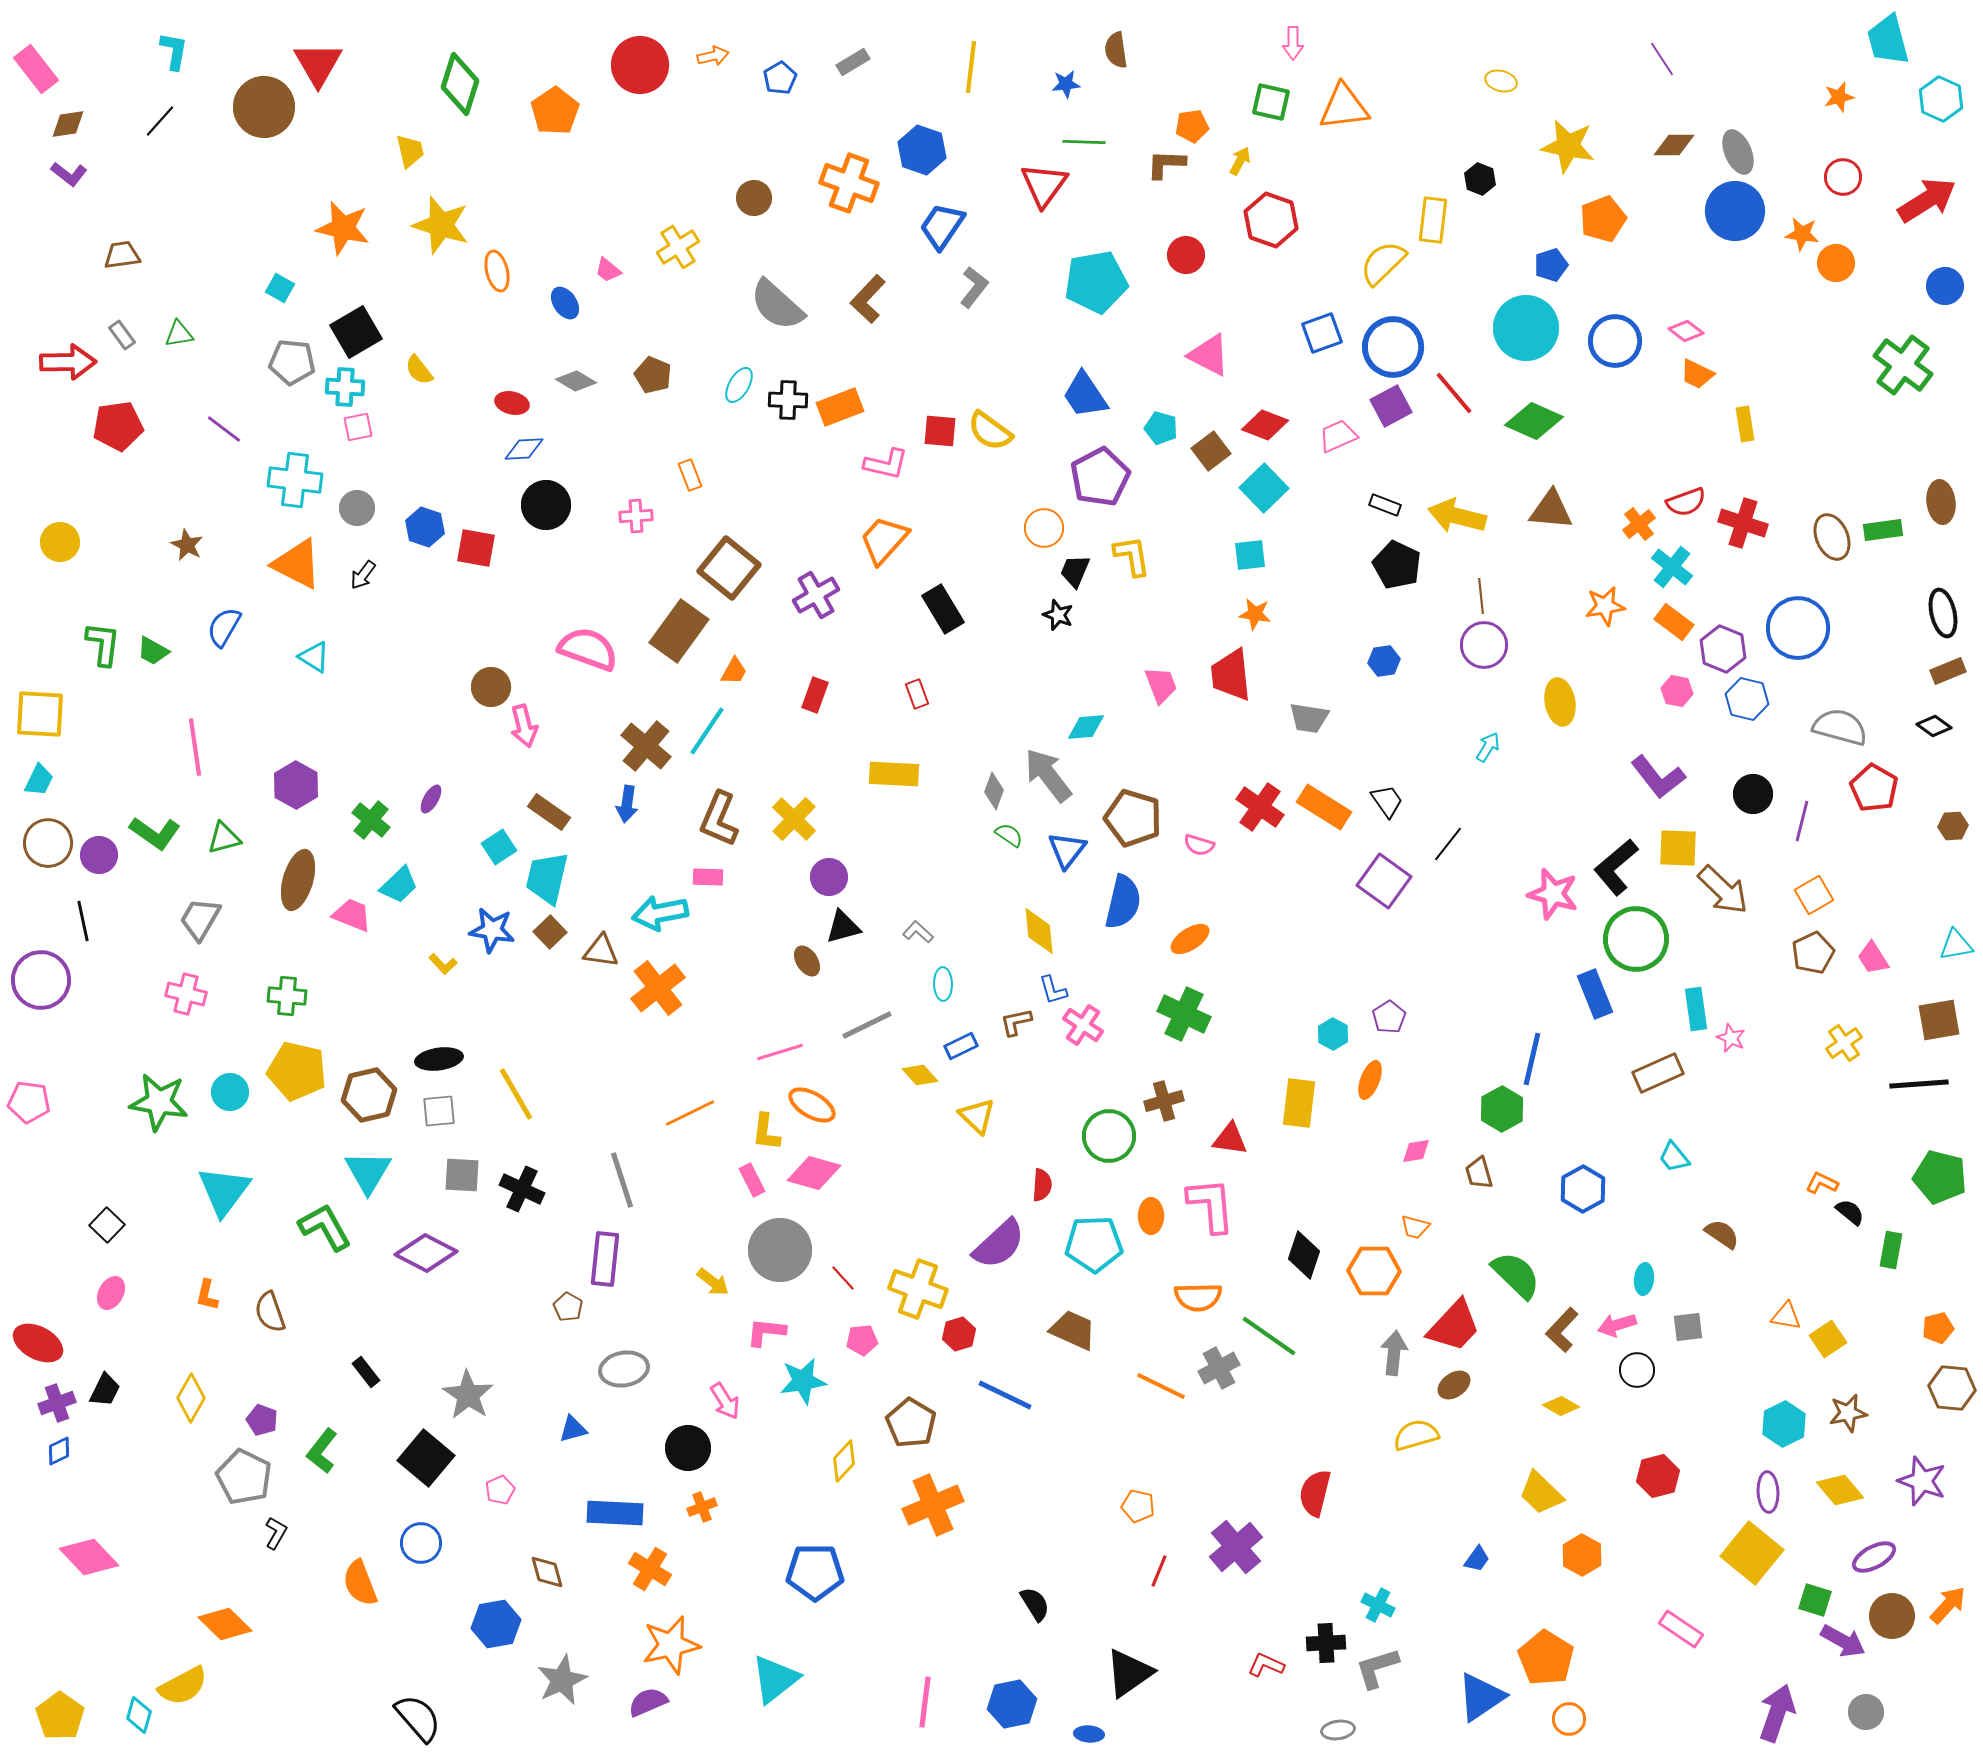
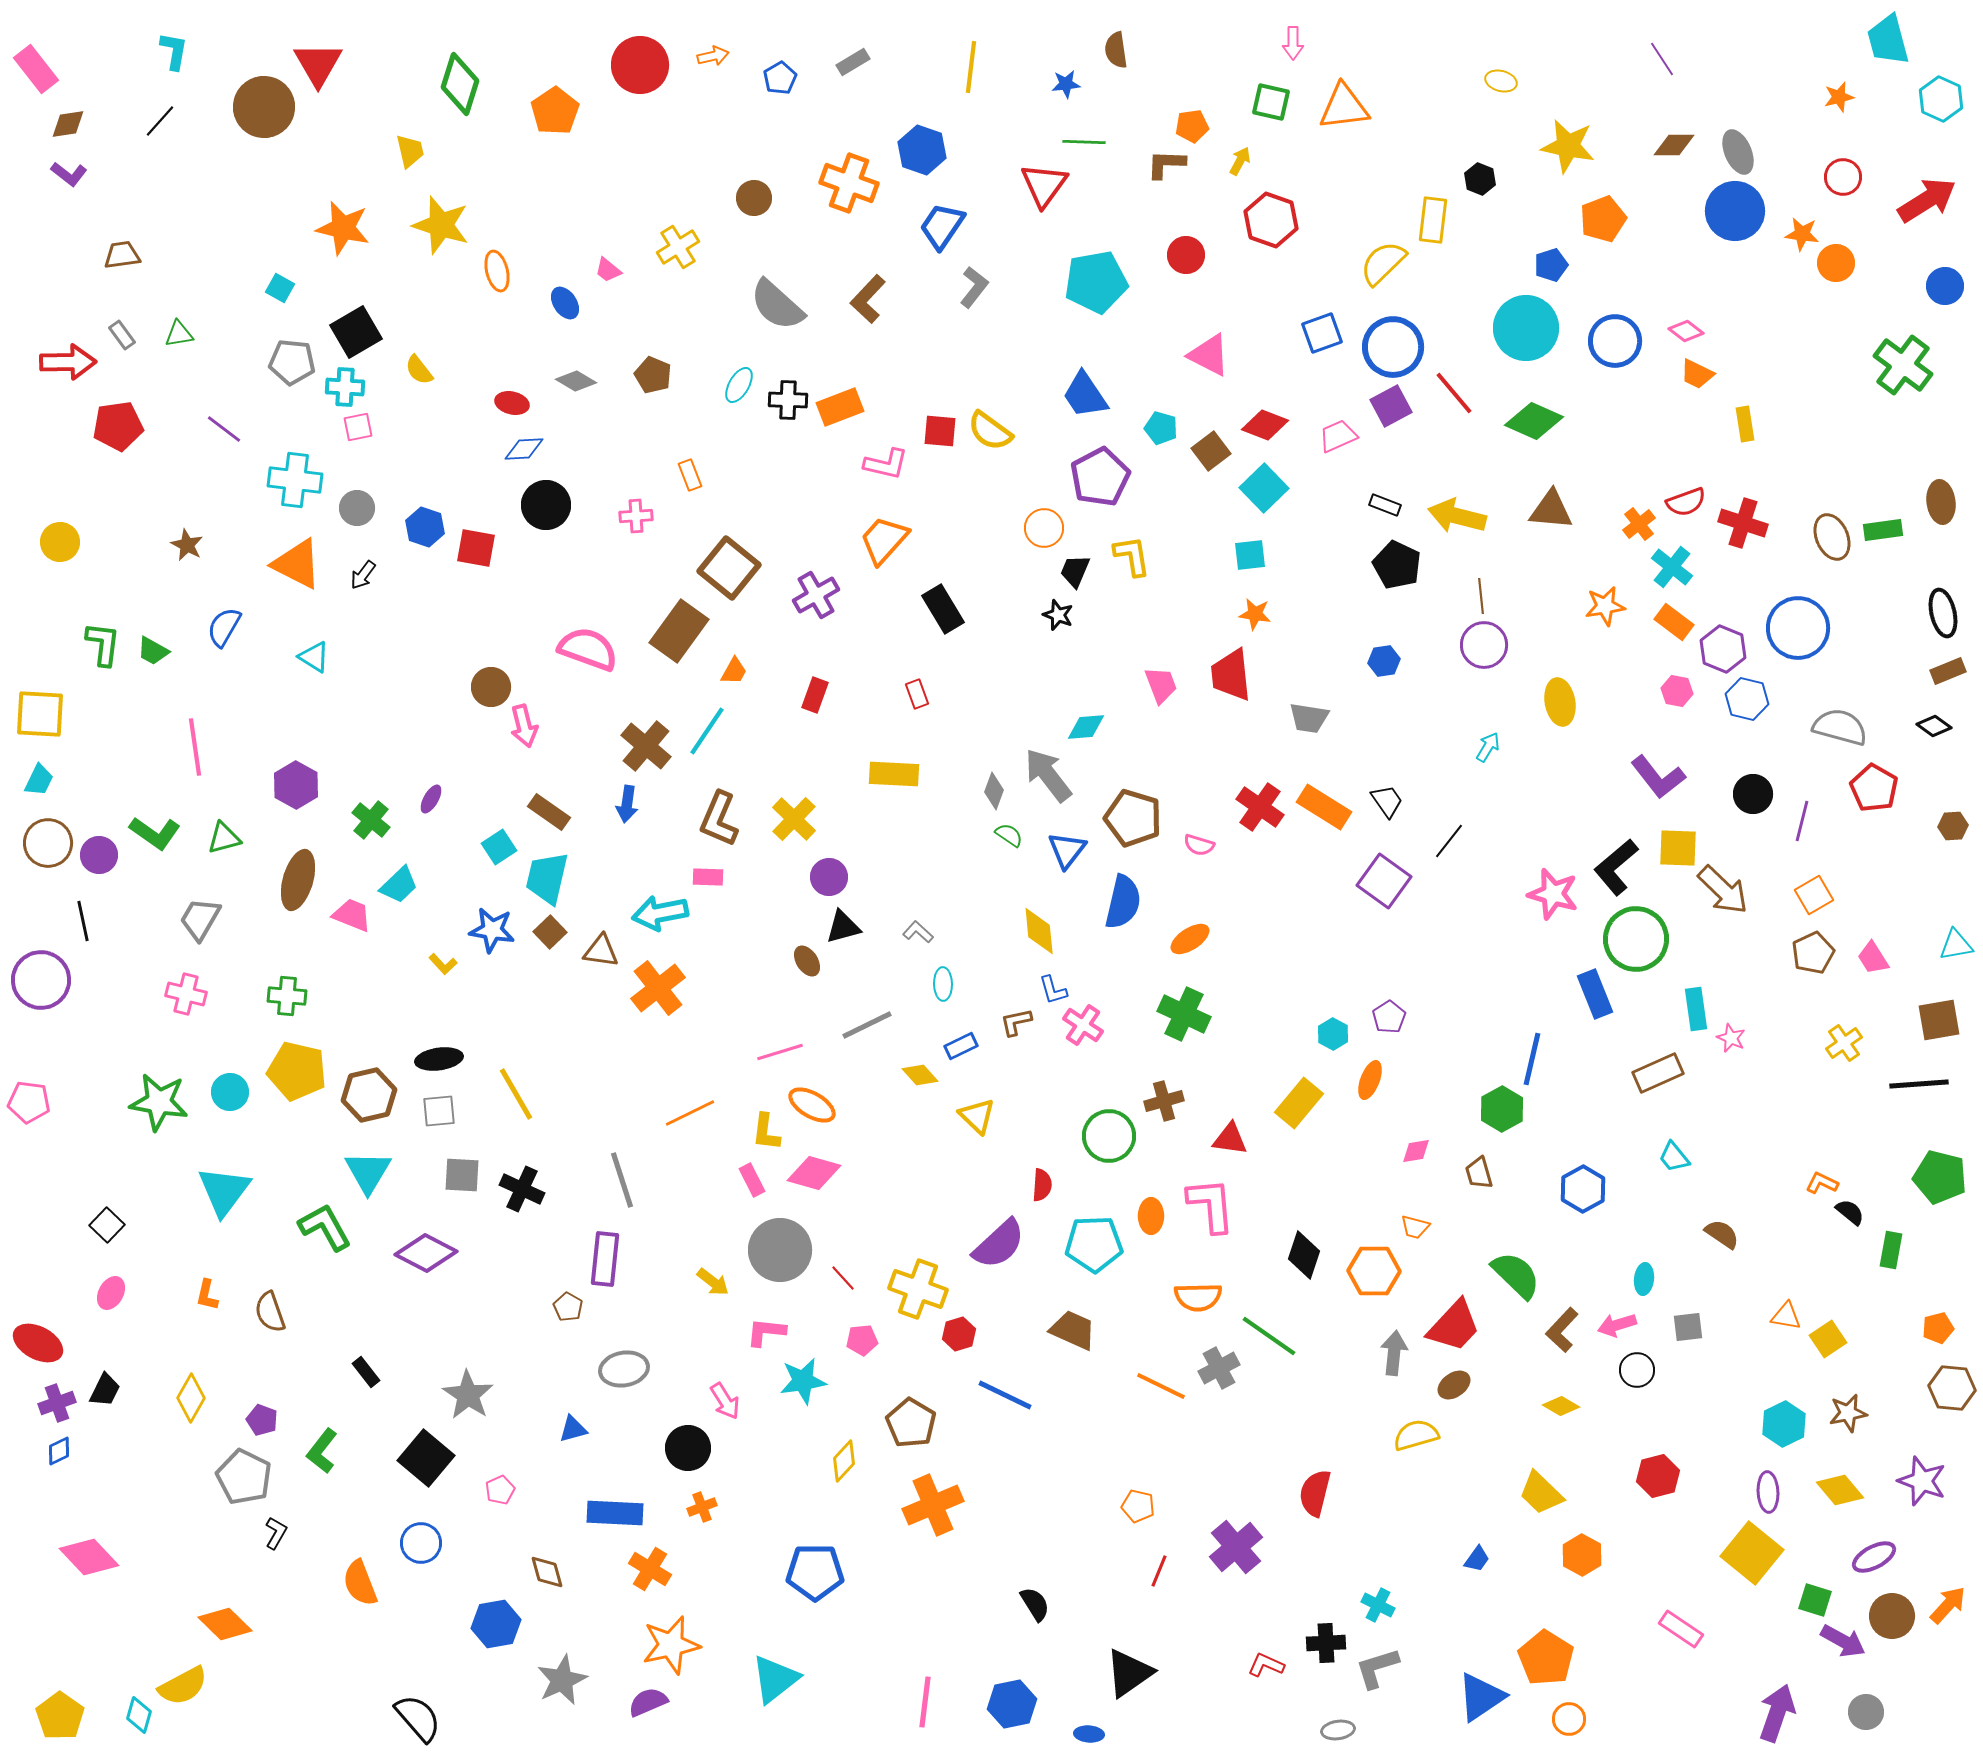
black line at (1448, 844): moved 1 px right, 3 px up
yellow rectangle at (1299, 1103): rotated 33 degrees clockwise
